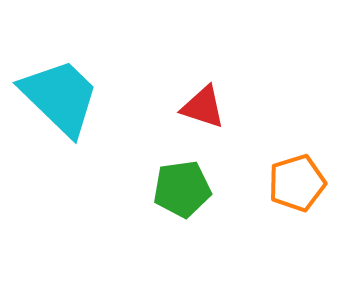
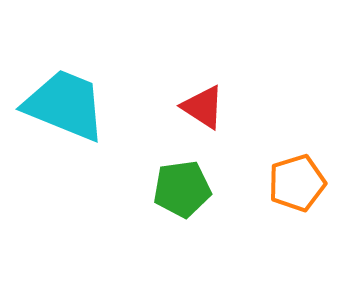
cyan trapezoid: moved 5 px right, 8 px down; rotated 22 degrees counterclockwise
red triangle: rotated 15 degrees clockwise
